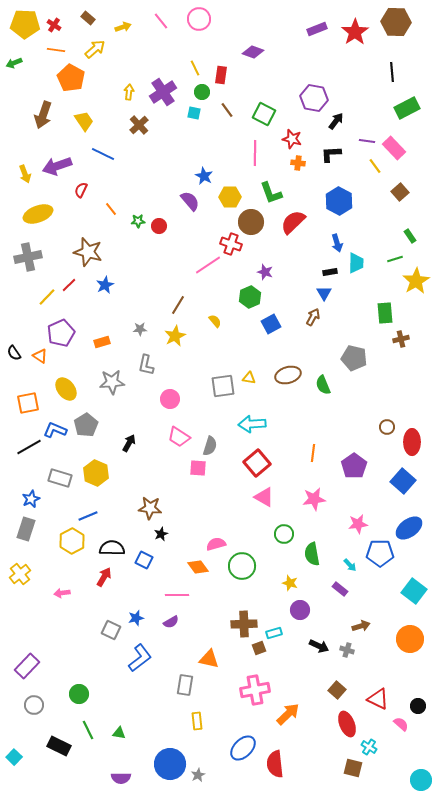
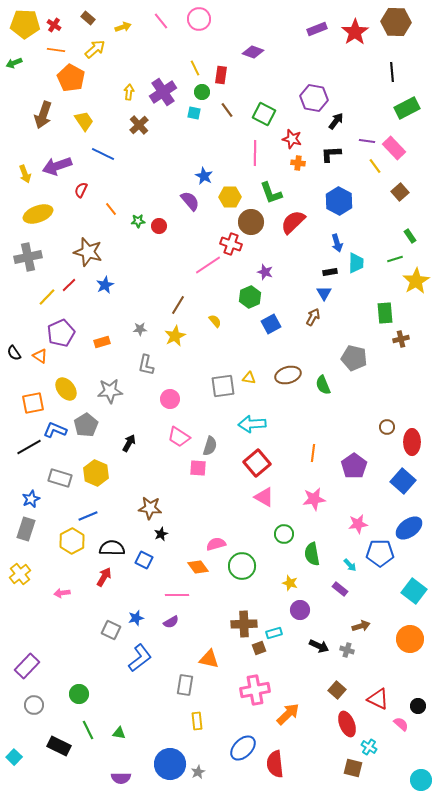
gray star at (112, 382): moved 2 px left, 9 px down
orange square at (28, 403): moved 5 px right
gray star at (198, 775): moved 3 px up
